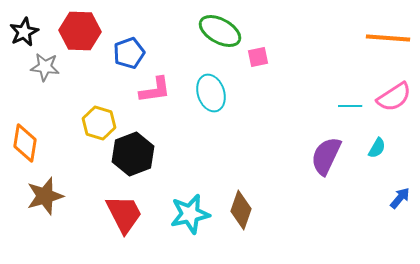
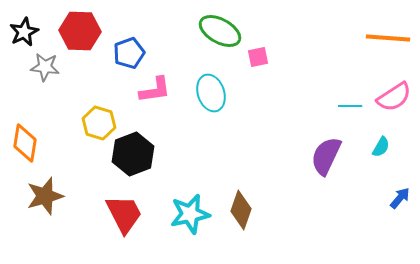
cyan semicircle: moved 4 px right, 1 px up
